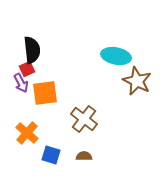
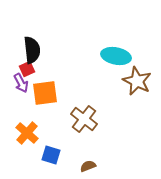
brown semicircle: moved 4 px right, 10 px down; rotated 21 degrees counterclockwise
